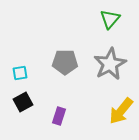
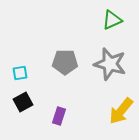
green triangle: moved 2 px right, 1 px down; rotated 25 degrees clockwise
gray star: rotated 28 degrees counterclockwise
